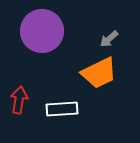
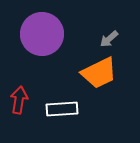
purple circle: moved 3 px down
